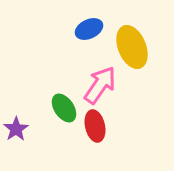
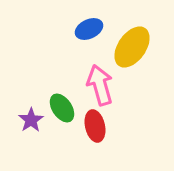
yellow ellipse: rotated 57 degrees clockwise
pink arrow: rotated 51 degrees counterclockwise
green ellipse: moved 2 px left
purple star: moved 15 px right, 9 px up
